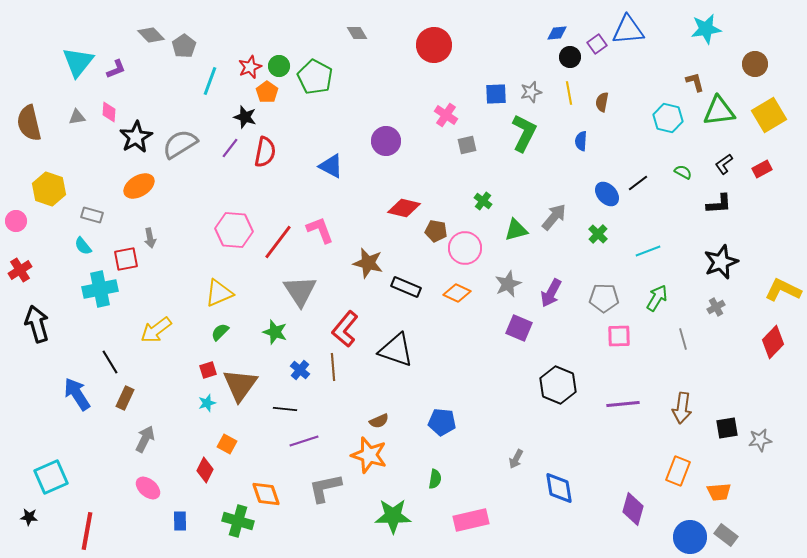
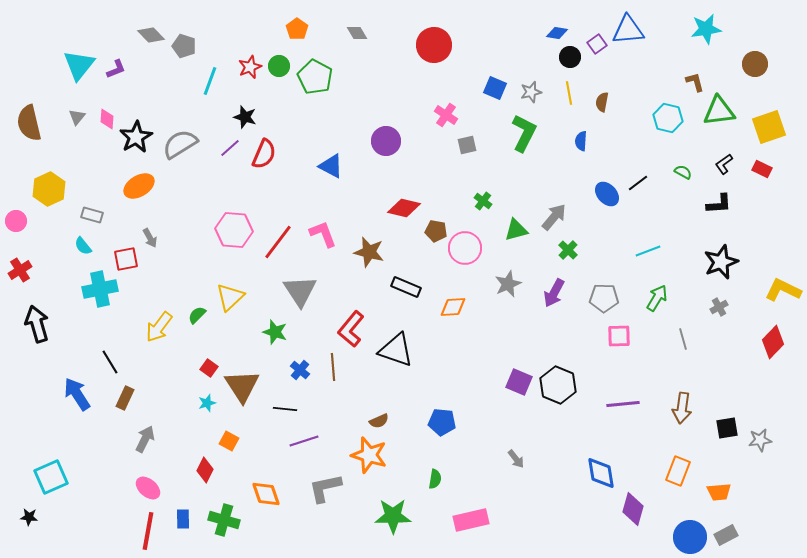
blue diamond at (557, 33): rotated 15 degrees clockwise
gray pentagon at (184, 46): rotated 20 degrees counterclockwise
cyan triangle at (78, 62): moved 1 px right, 3 px down
orange pentagon at (267, 92): moved 30 px right, 63 px up
blue square at (496, 94): moved 1 px left, 6 px up; rotated 25 degrees clockwise
pink diamond at (109, 112): moved 2 px left, 7 px down
yellow square at (769, 115): moved 12 px down; rotated 12 degrees clockwise
gray triangle at (77, 117): rotated 42 degrees counterclockwise
purple line at (230, 148): rotated 10 degrees clockwise
red semicircle at (265, 152): moved 1 px left, 2 px down; rotated 12 degrees clockwise
red rectangle at (762, 169): rotated 54 degrees clockwise
yellow hexagon at (49, 189): rotated 16 degrees clockwise
pink L-shape at (320, 230): moved 3 px right, 4 px down
green cross at (598, 234): moved 30 px left, 16 px down
gray arrow at (150, 238): rotated 18 degrees counterclockwise
brown star at (368, 263): moved 1 px right, 11 px up
yellow triangle at (219, 293): moved 11 px right, 4 px down; rotated 20 degrees counterclockwise
orange diamond at (457, 293): moved 4 px left, 14 px down; rotated 28 degrees counterclockwise
purple arrow at (551, 293): moved 3 px right
gray cross at (716, 307): moved 3 px right
purple square at (519, 328): moved 54 px down
red L-shape at (345, 329): moved 6 px right
yellow arrow at (156, 330): moved 3 px right, 3 px up; rotated 16 degrees counterclockwise
green semicircle at (220, 332): moved 23 px left, 17 px up
red square at (208, 370): moved 1 px right, 2 px up; rotated 36 degrees counterclockwise
brown triangle at (240, 385): moved 2 px right, 1 px down; rotated 9 degrees counterclockwise
orange square at (227, 444): moved 2 px right, 3 px up
gray arrow at (516, 459): rotated 66 degrees counterclockwise
blue diamond at (559, 488): moved 42 px right, 15 px up
blue rectangle at (180, 521): moved 3 px right, 2 px up
green cross at (238, 521): moved 14 px left, 1 px up
red line at (87, 531): moved 61 px right
gray rectangle at (726, 535): rotated 65 degrees counterclockwise
